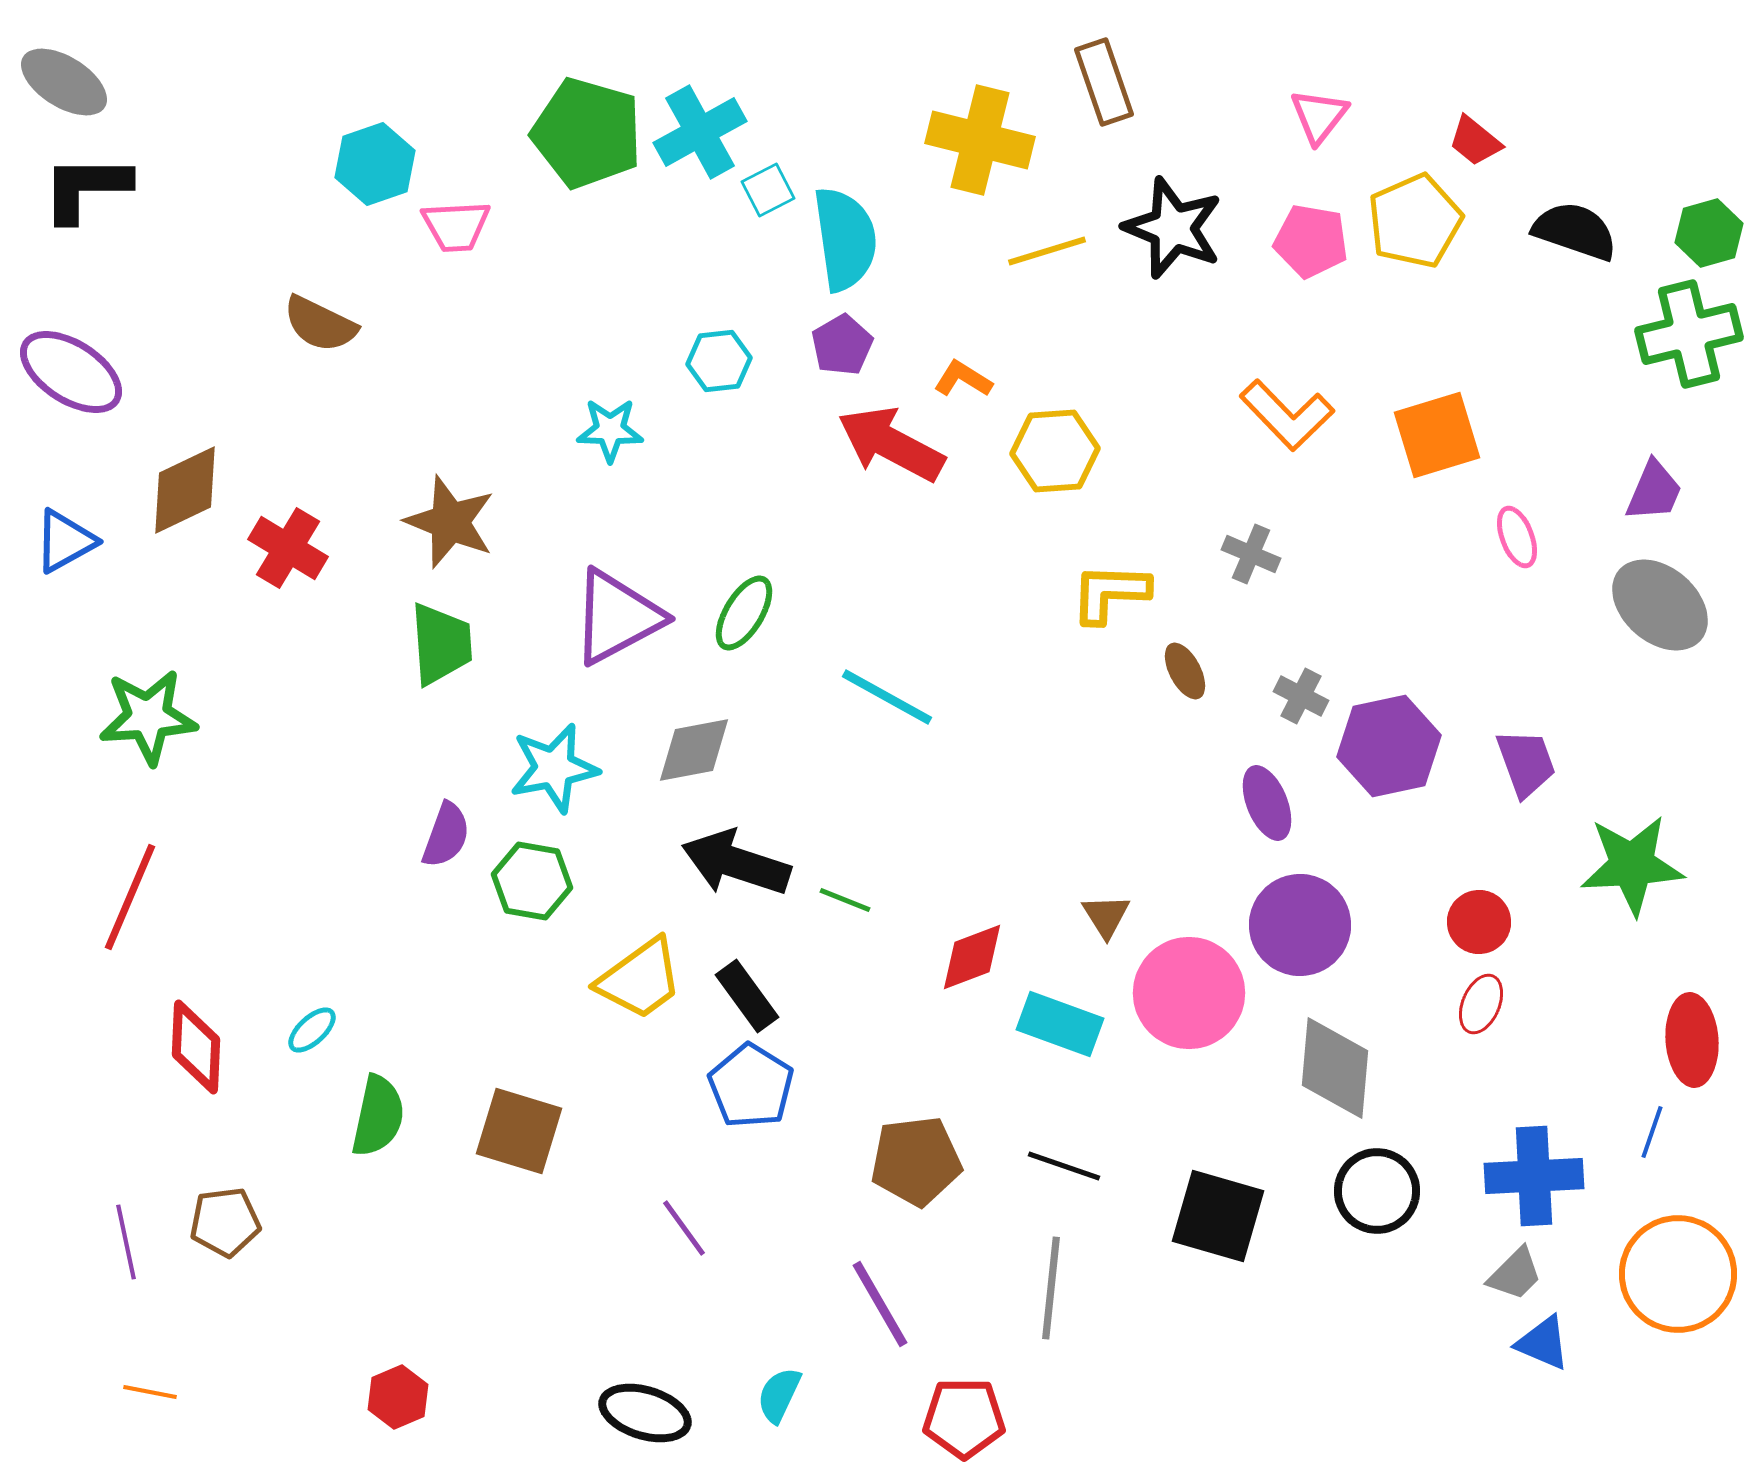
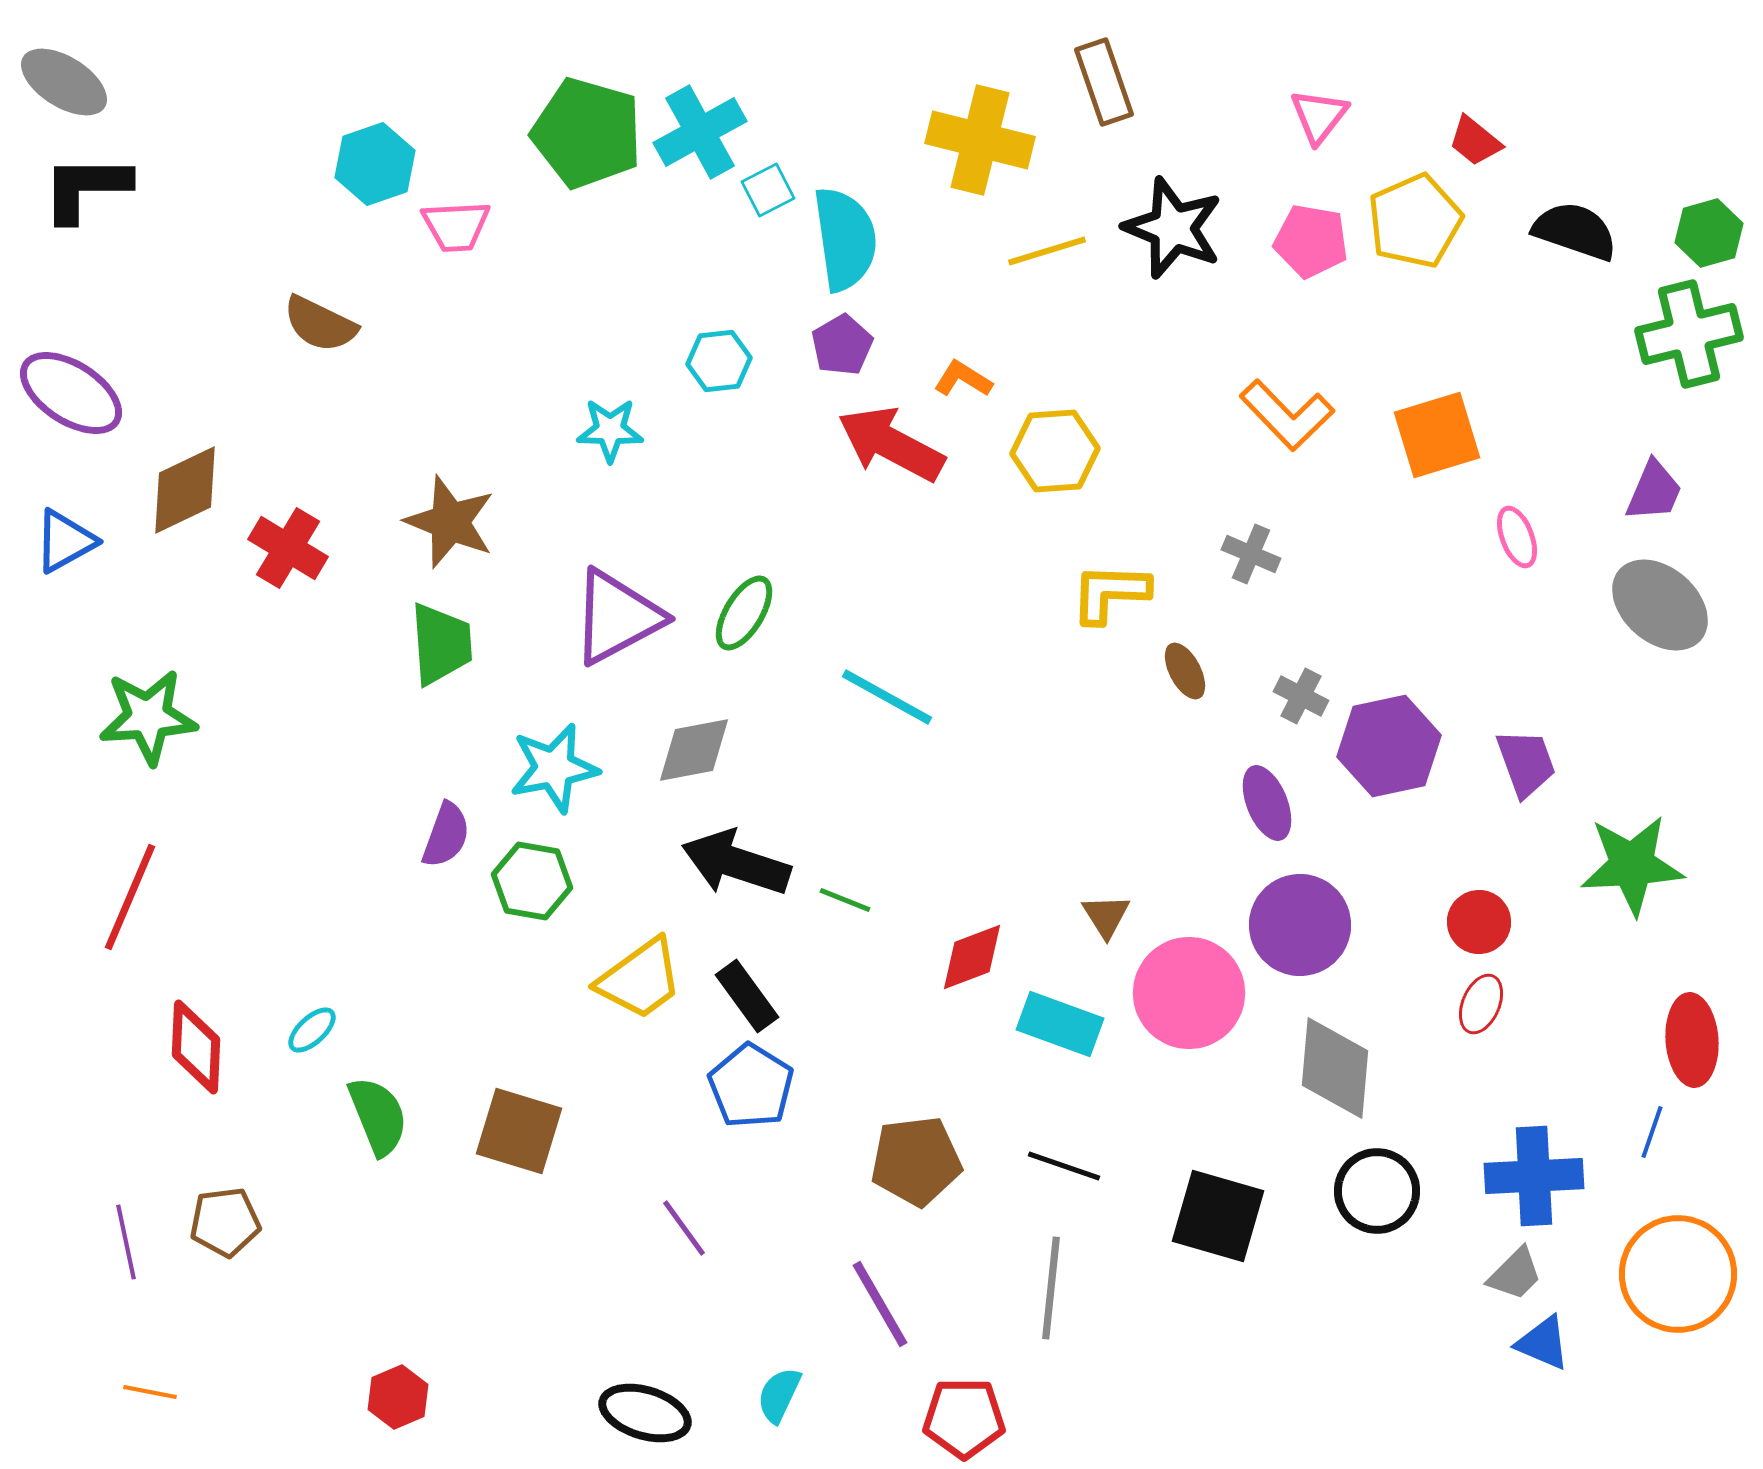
purple ellipse at (71, 372): moved 21 px down
green semicircle at (378, 1116): rotated 34 degrees counterclockwise
